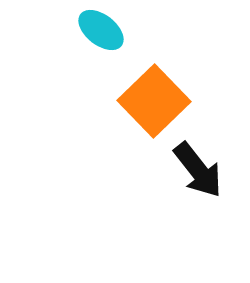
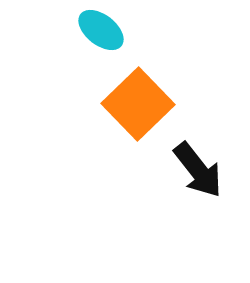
orange square: moved 16 px left, 3 px down
